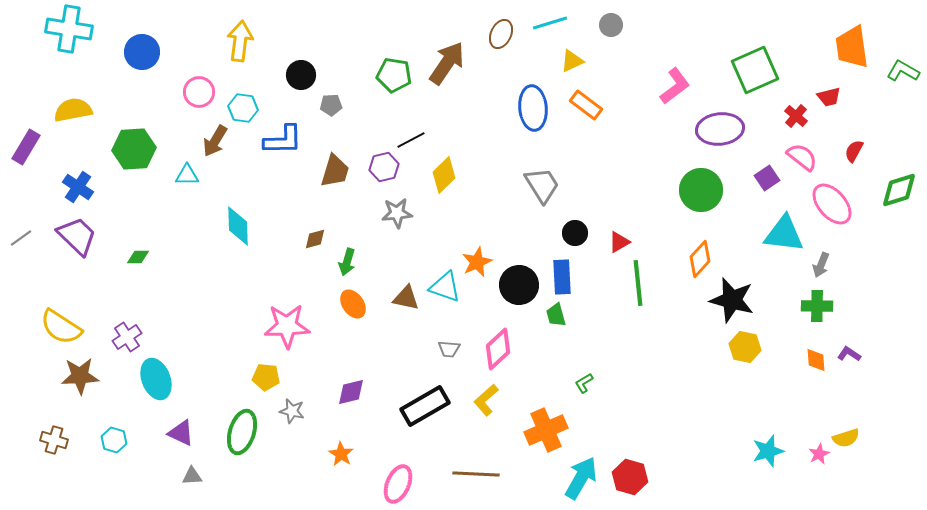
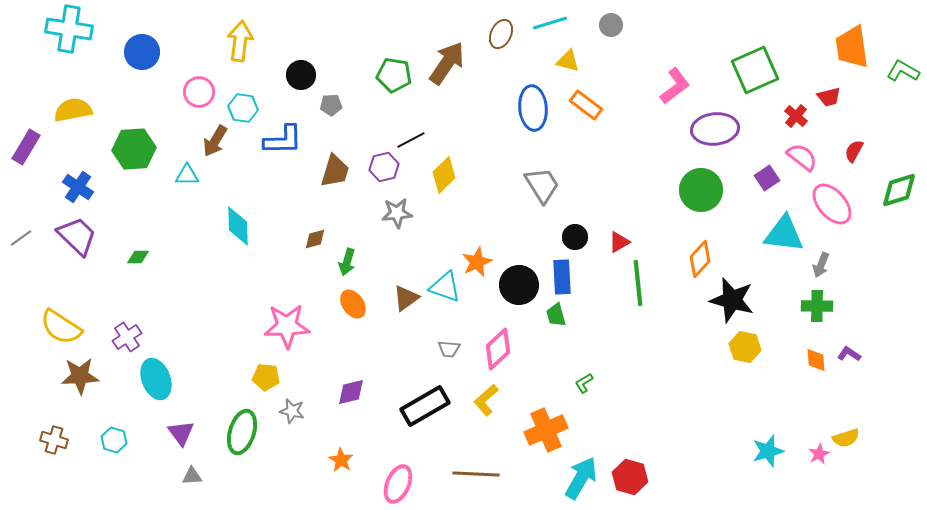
yellow triangle at (572, 61): moved 4 px left; rotated 40 degrees clockwise
purple ellipse at (720, 129): moved 5 px left
black circle at (575, 233): moved 4 px down
brown triangle at (406, 298): rotated 48 degrees counterclockwise
purple triangle at (181, 433): rotated 28 degrees clockwise
orange star at (341, 454): moved 6 px down
